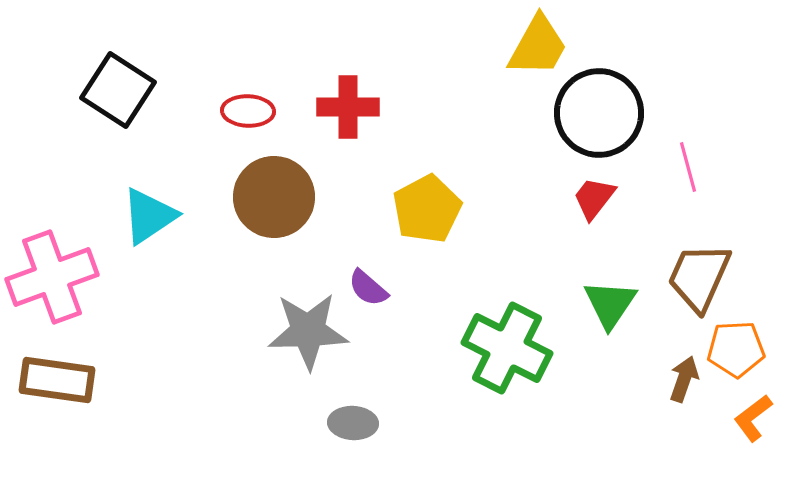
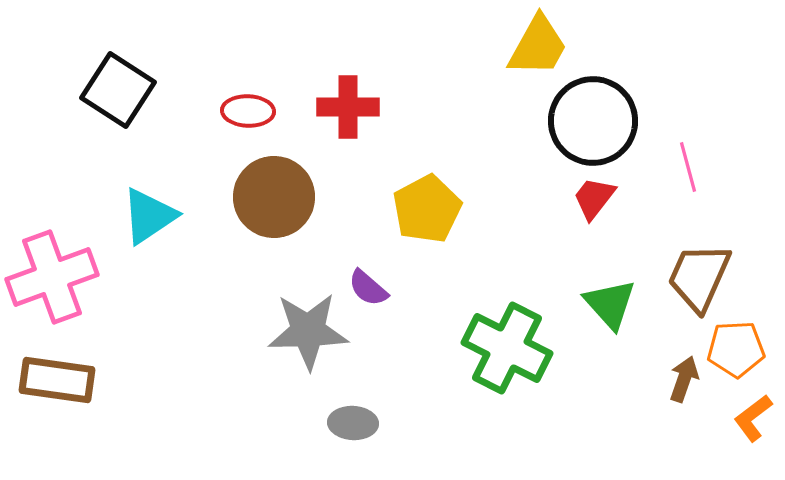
black circle: moved 6 px left, 8 px down
green triangle: rotated 16 degrees counterclockwise
